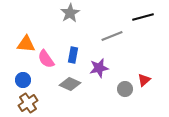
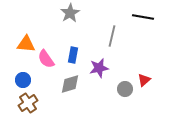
black line: rotated 25 degrees clockwise
gray line: rotated 55 degrees counterclockwise
gray diamond: rotated 40 degrees counterclockwise
